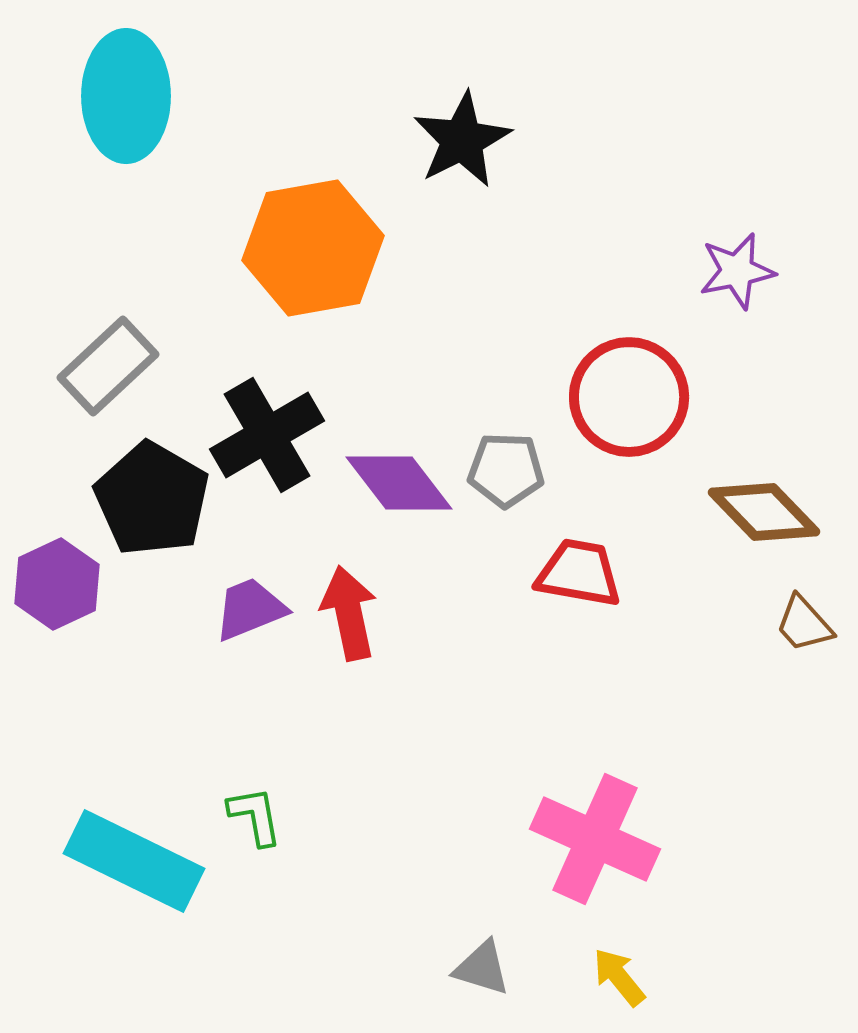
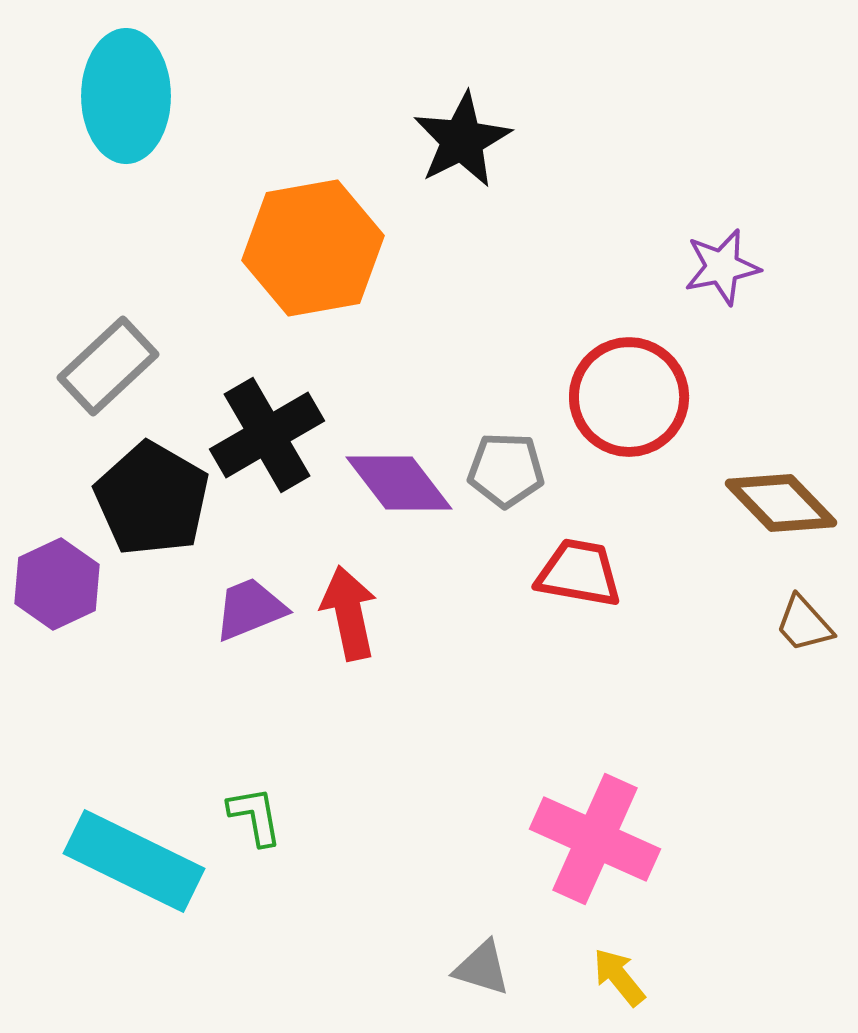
purple star: moved 15 px left, 4 px up
brown diamond: moved 17 px right, 9 px up
